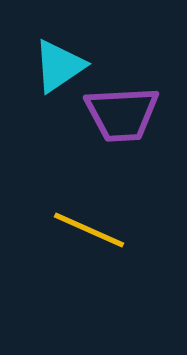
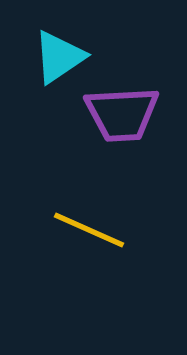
cyan triangle: moved 9 px up
